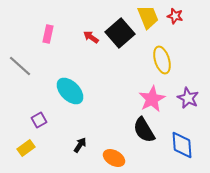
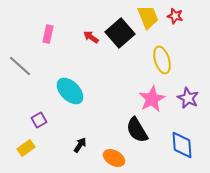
black semicircle: moved 7 px left
